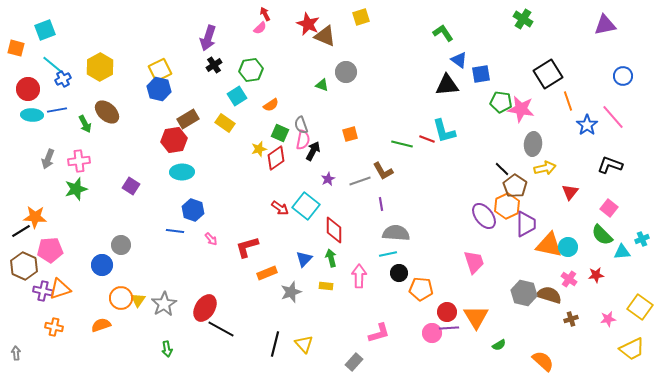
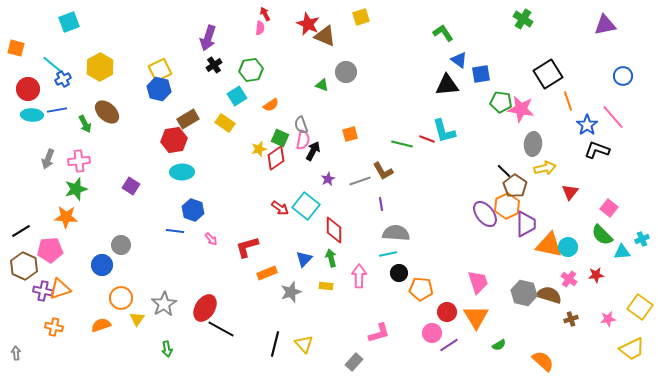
pink semicircle at (260, 28): rotated 40 degrees counterclockwise
cyan square at (45, 30): moved 24 px right, 8 px up
green square at (280, 133): moved 5 px down
black L-shape at (610, 165): moved 13 px left, 15 px up
black line at (502, 169): moved 2 px right, 2 px down
purple ellipse at (484, 216): moved 1 px right, 2 px up
orange star at (35, 217): moved 31 px right
pink trapezoid at (474, 262): moved 4 px right, 20 px down
yellow triangle at (138, 300): moved 1 px left, 19 px down
purple line at (449, 328): moved 17 px down; rotated 30 degrees counterclockwise
